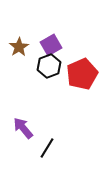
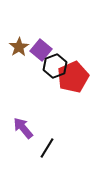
purple square: moved 10 px left, 5 px down; rotated 20 degrees counterclockwise
black hexagon: moved 6 px right
red pentagon: moved 9 px left, 3 px down
